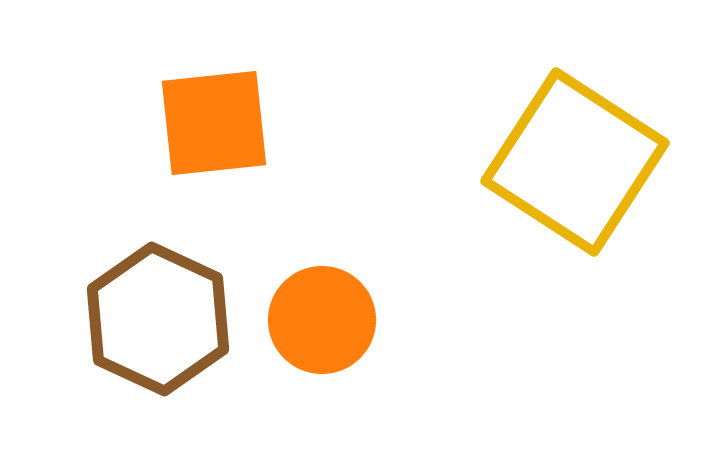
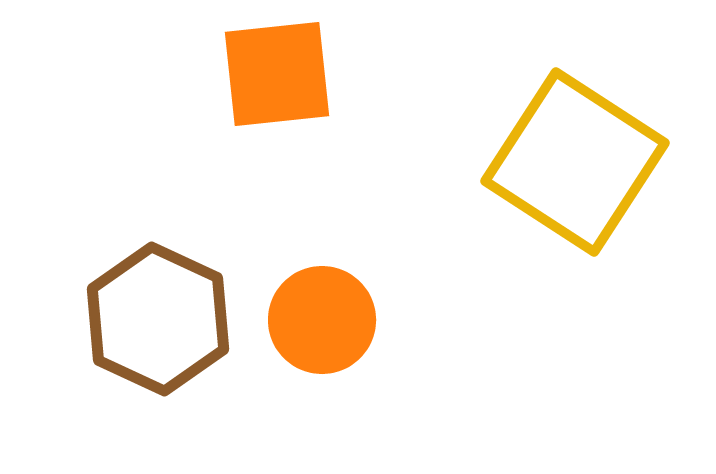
orange square: moved 63 px right, 49 px up
